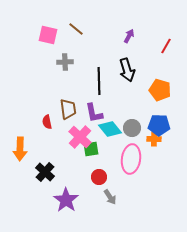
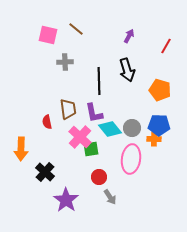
orange arrow: moved 1 px right
